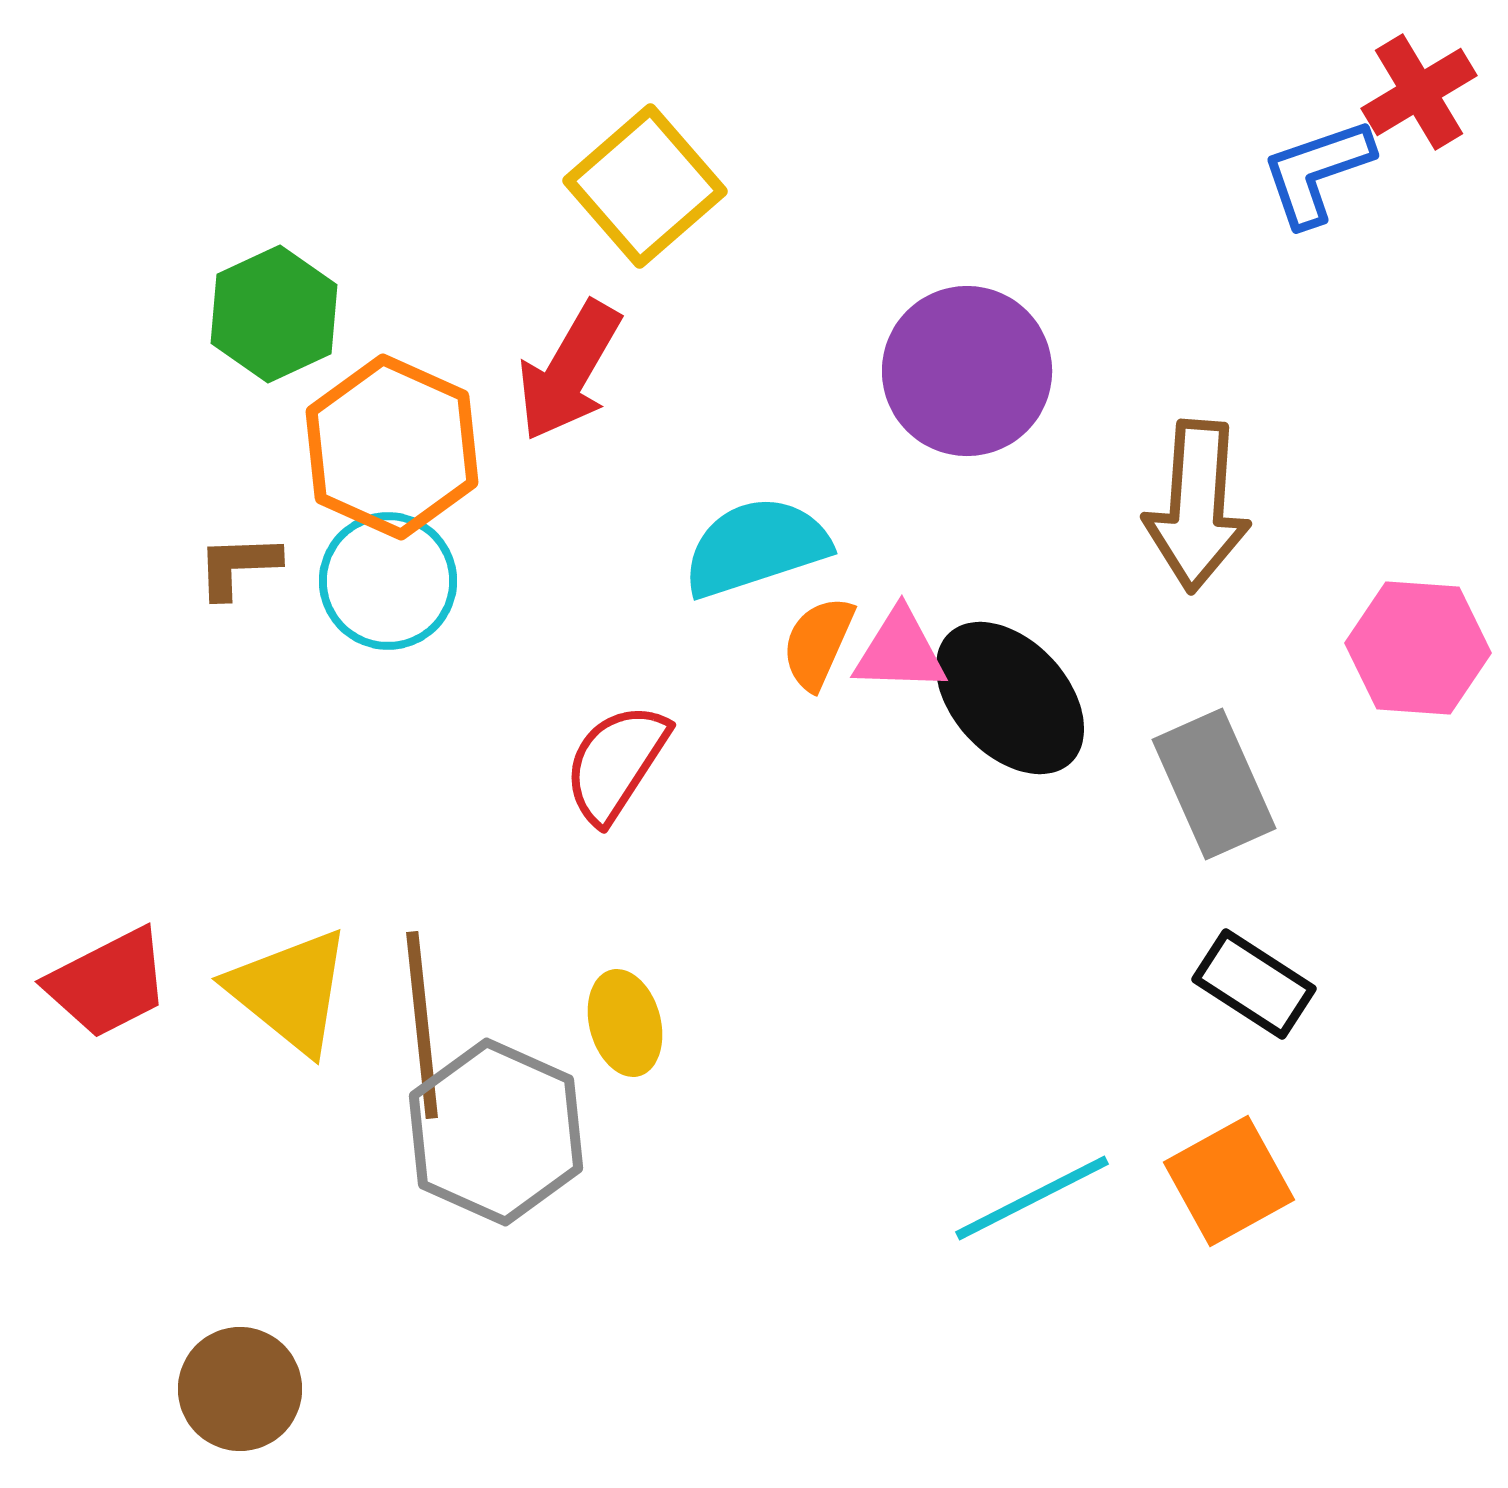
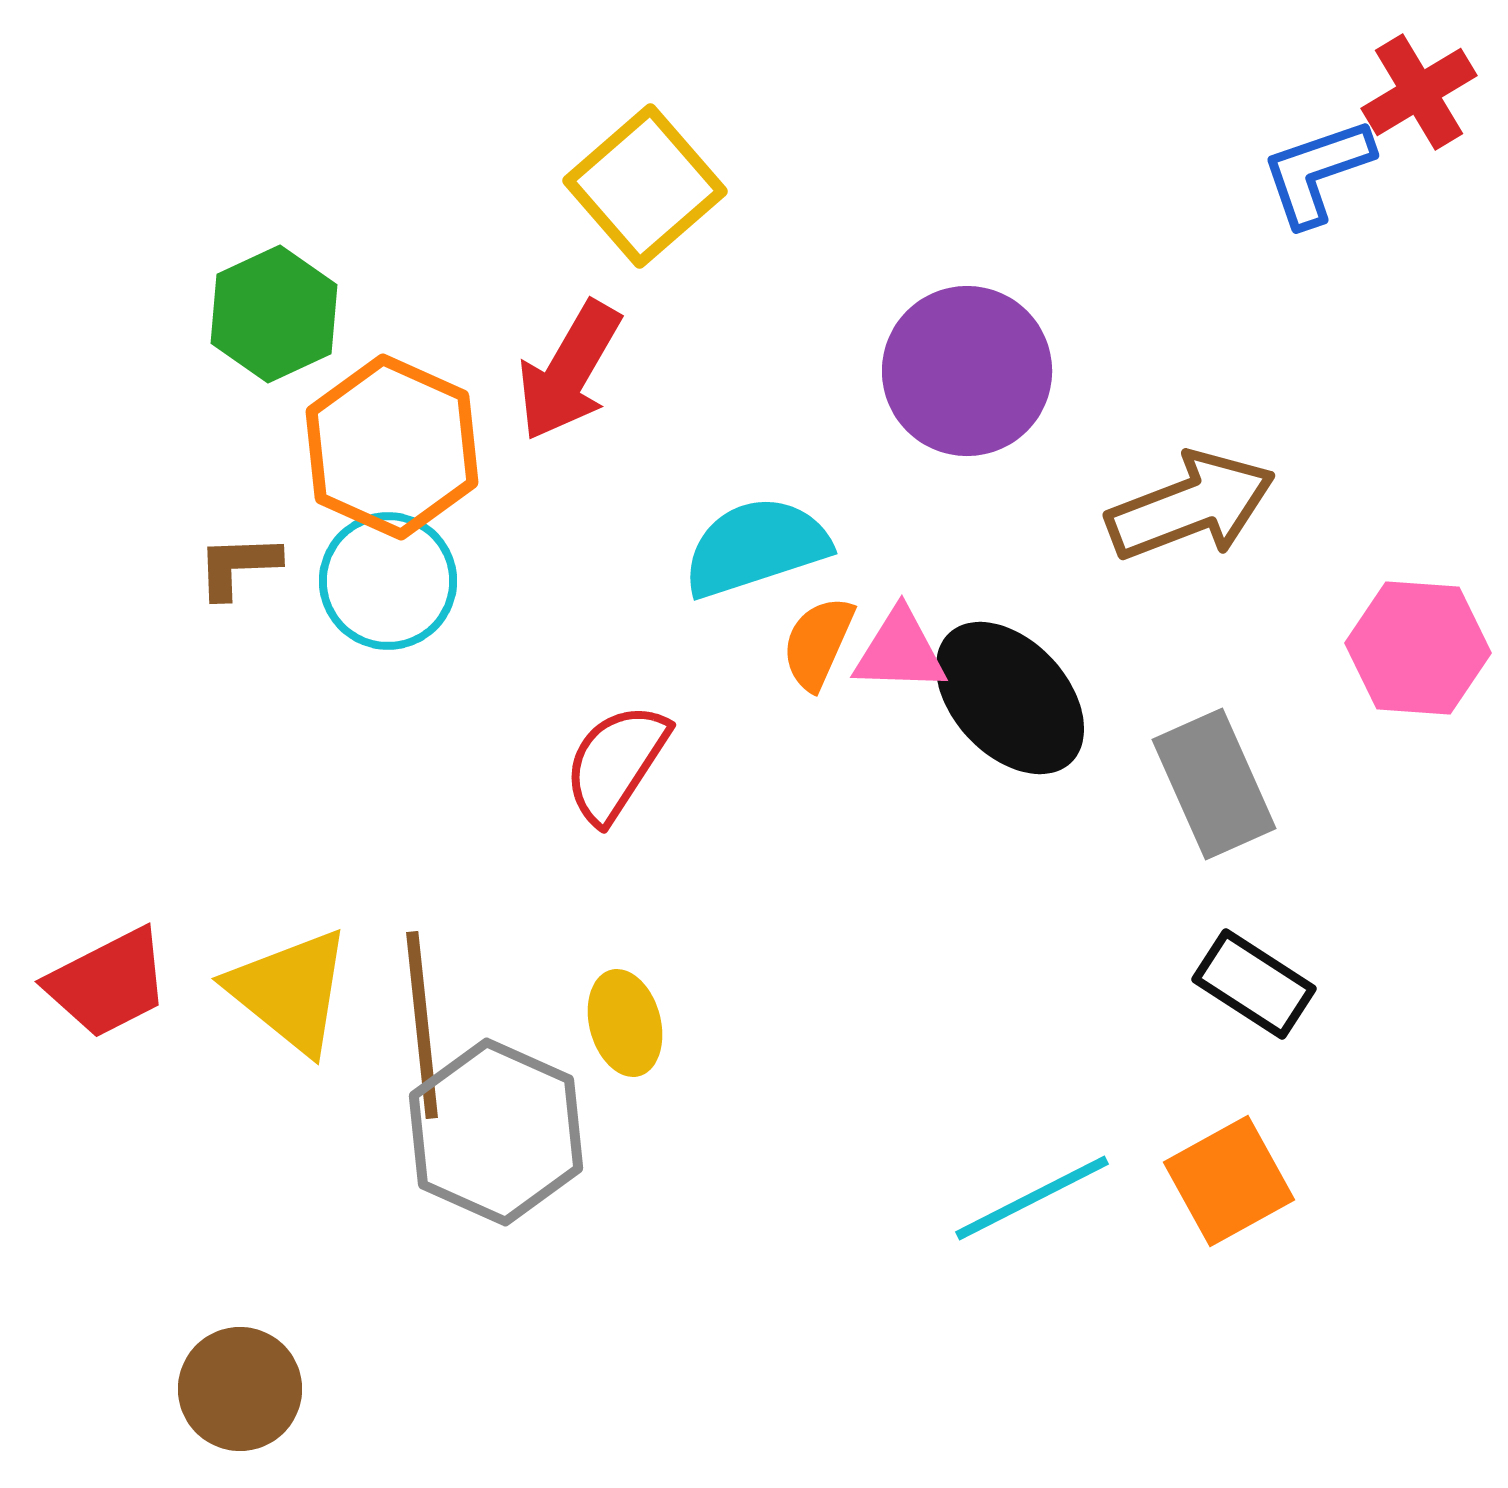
brown arrow: moved 6 px left; rotated 115 degrees counterclockwise
